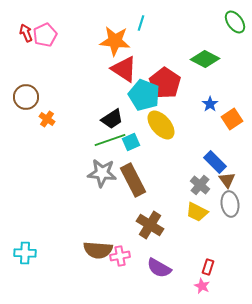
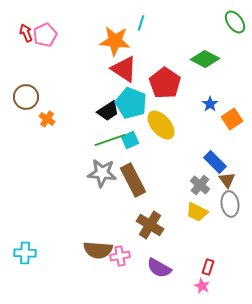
cyan pentagon: moved 13 px left, 8 px down
black trapezoid: moved 4 px left, 8 px up
cyan square: moved 1 px left, 2 px up
